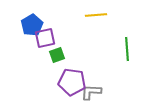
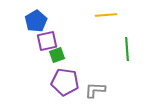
yellow line: moved 10 px right
blue pentagon: moved 4 px right, 4 px up
purple square: moved 2 px right, 3 px down
purple pentagon: moved 7 px left
gray L-shape: moved 4 px right, 2 px up
